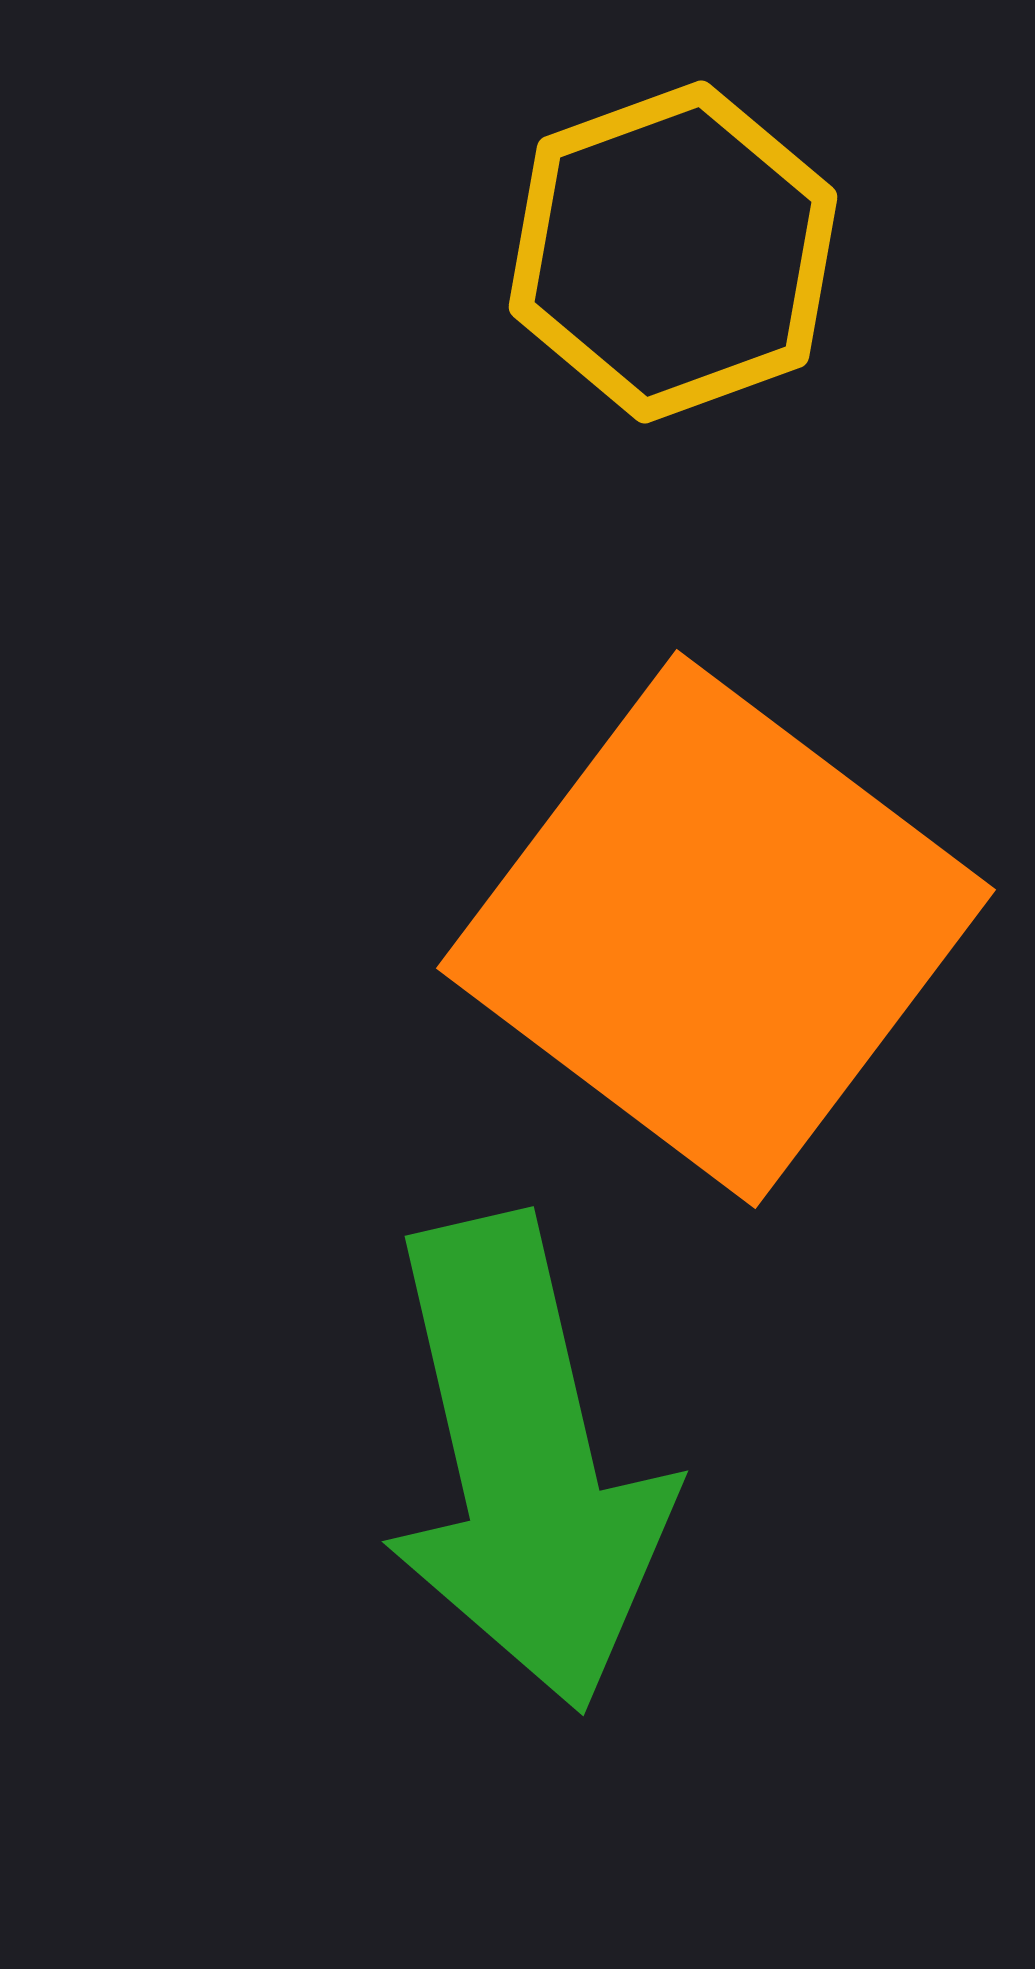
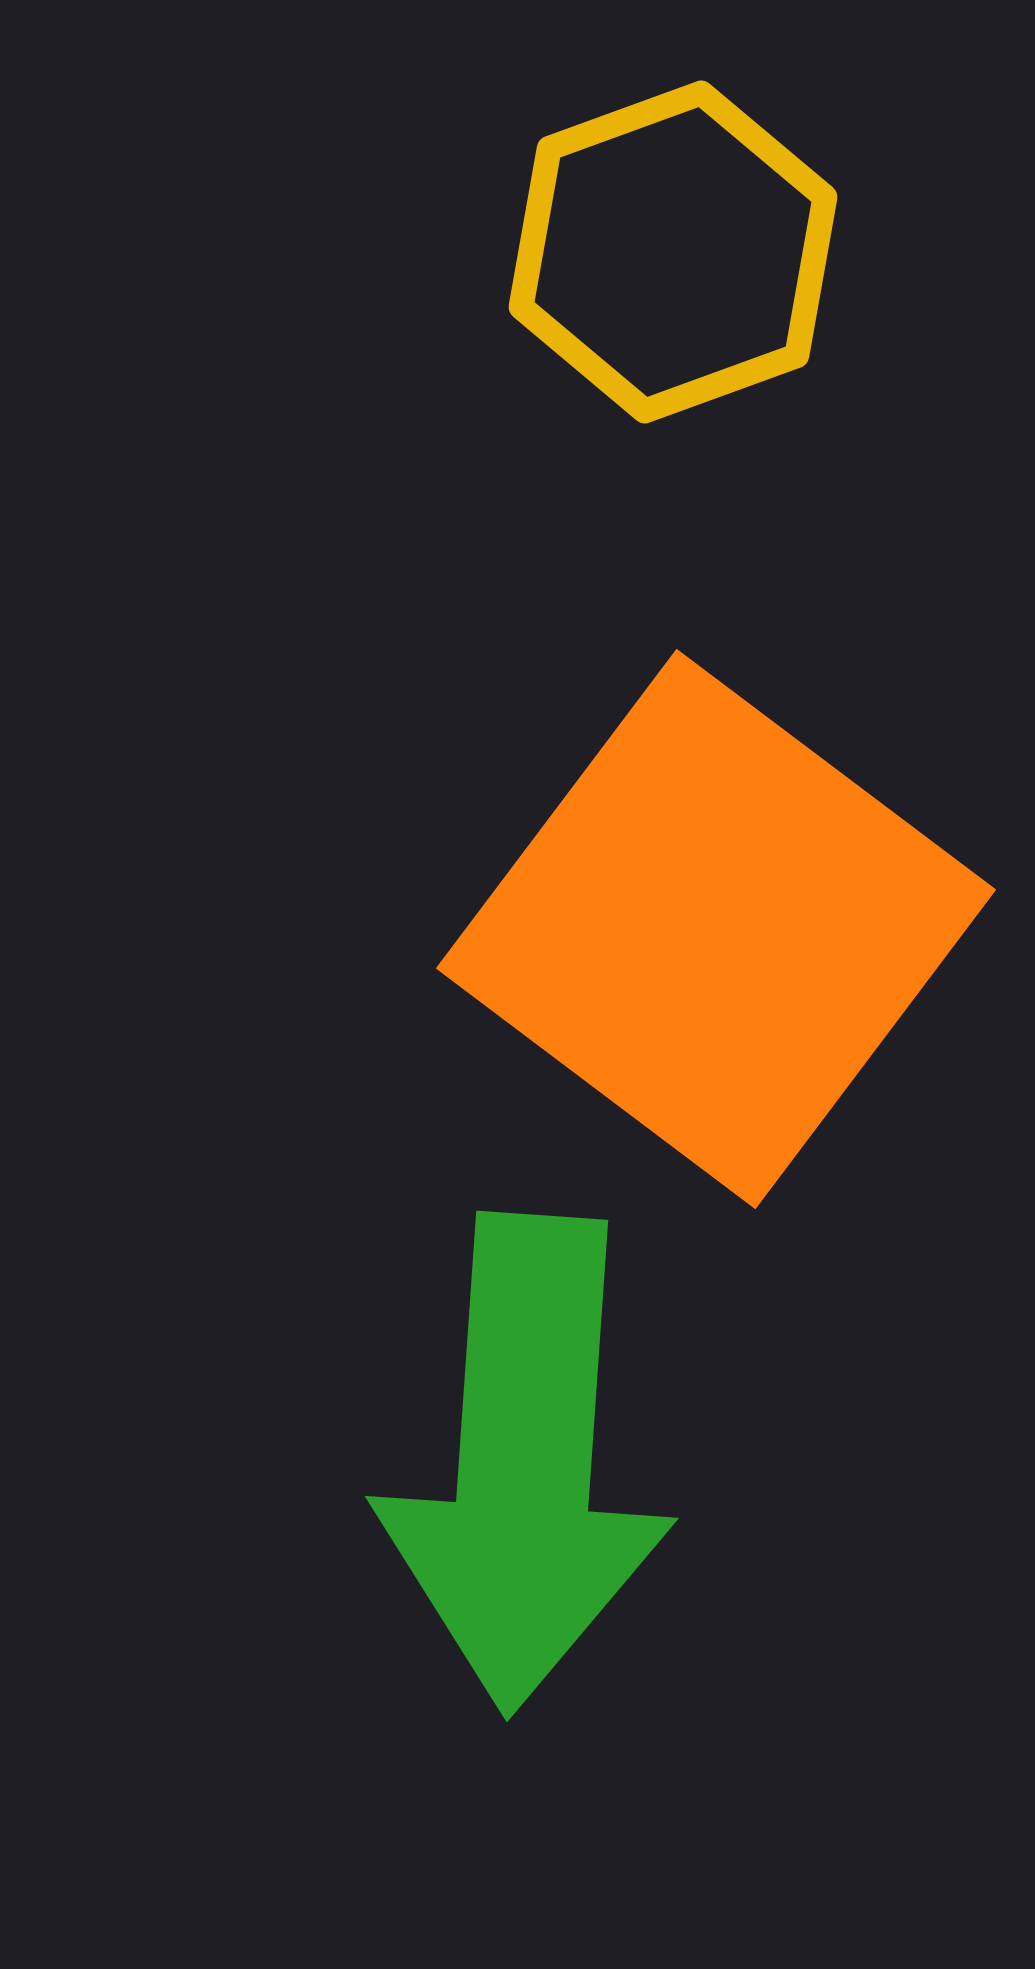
green arrow: rotated 17 degrees clockwise
